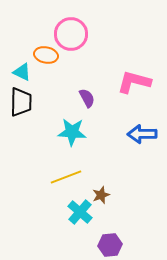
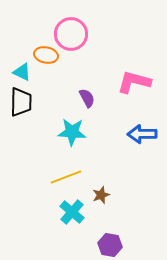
cyan cross: moved 8 px left
purple hexagon: rotated 15 degrees clockwise
